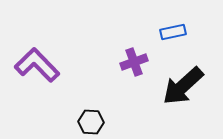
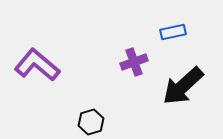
purple L-shape: rotated 6 degrees counterclockwise
black hexagon: rotated 20 degrees counterclockwise
